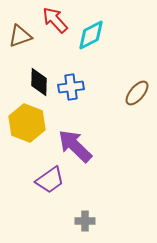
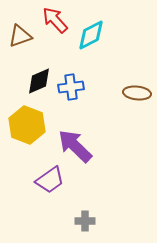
black diamond: moved 1 px up; rotated 64 degrees clockwise
brown ellipse: rotated 56 degrees clockwise
yellow hexagon: moved 2 px down
